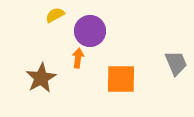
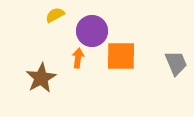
purple circle: moved 2 px right
orange square: moved 23 px up
